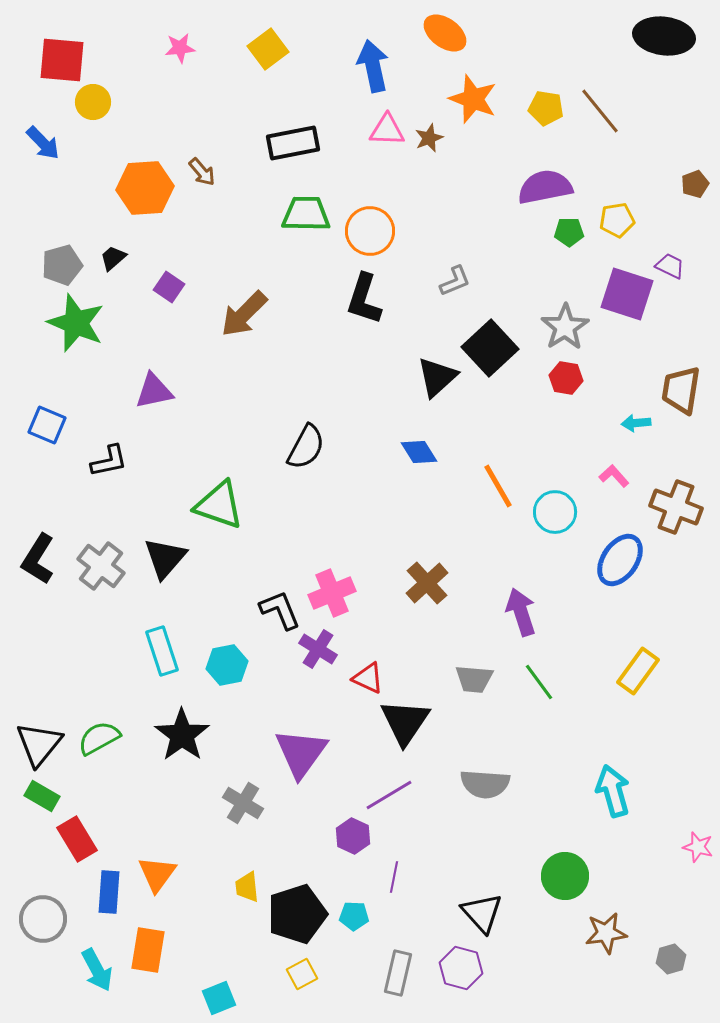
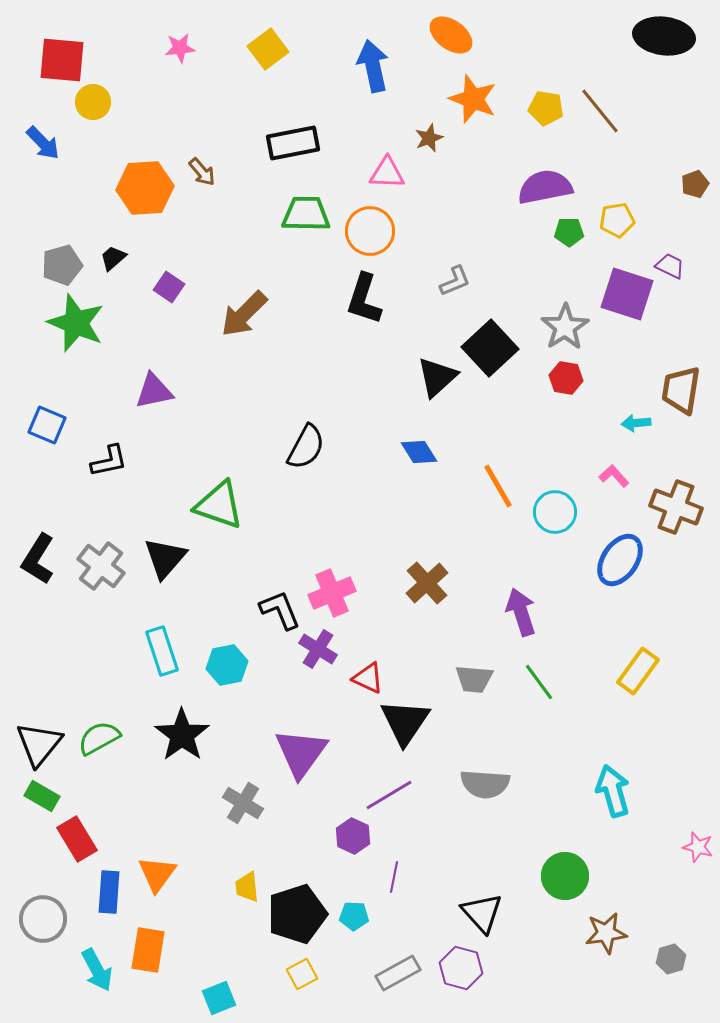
orange ellipse at (445, 33): moved 6 px right, 2 px down
pink triangle at (387, 130): moved 43 px down
gray rectangle at (398, 973): rotated 48 degrees clockwise
